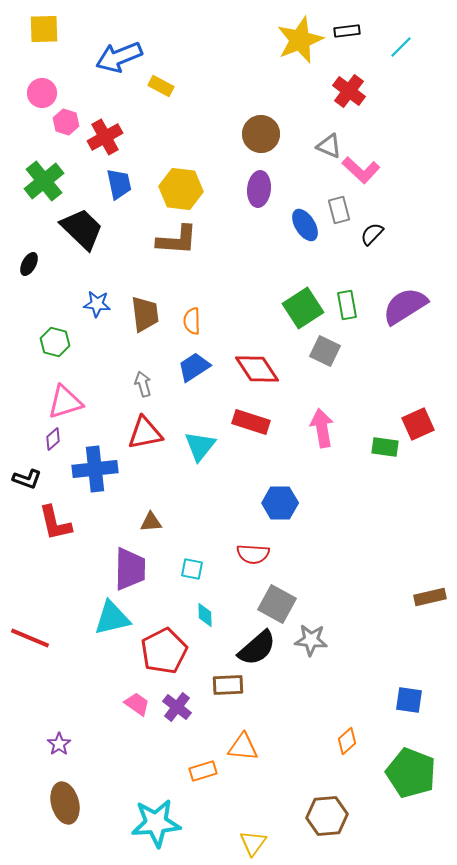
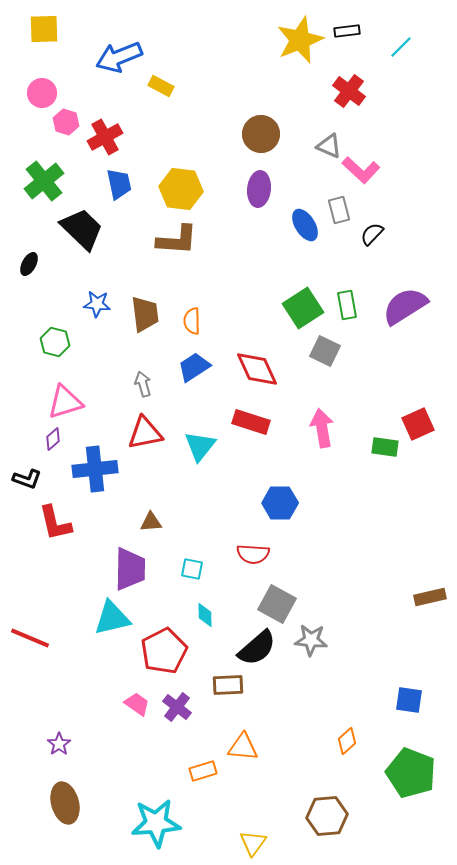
red diamond at (257, 369): rotated 9 degrees clockwise
